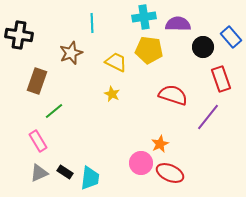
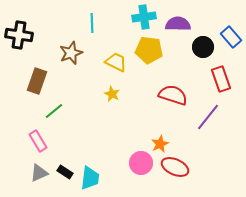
red ellipse: moved 5 px right, 6 px up
